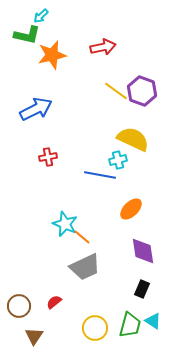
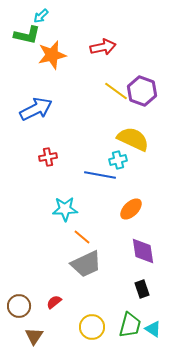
cyan star: moved 15 px up; rotated 25 degrees counterclockwise
gray trapezoid: moved 1 px right, 3 px up
black rectangle: rotated 42 degrees counterclockwise
cyan triangle: moved 8 px down
yellow circle: moved 3 px left, 1 px up
